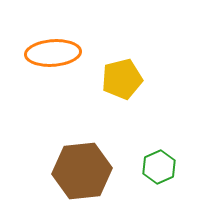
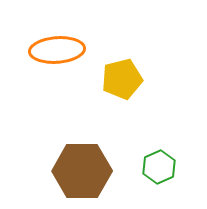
orange ellipse: moved 4 px right, 3 px up
brown hexagon: rotated 6 degrees clockwise
